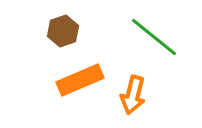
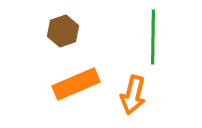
green line: moved 1 px left; rotated 52 degrees clockwise
orange rectangle: moved 4 px left, 4 px down
